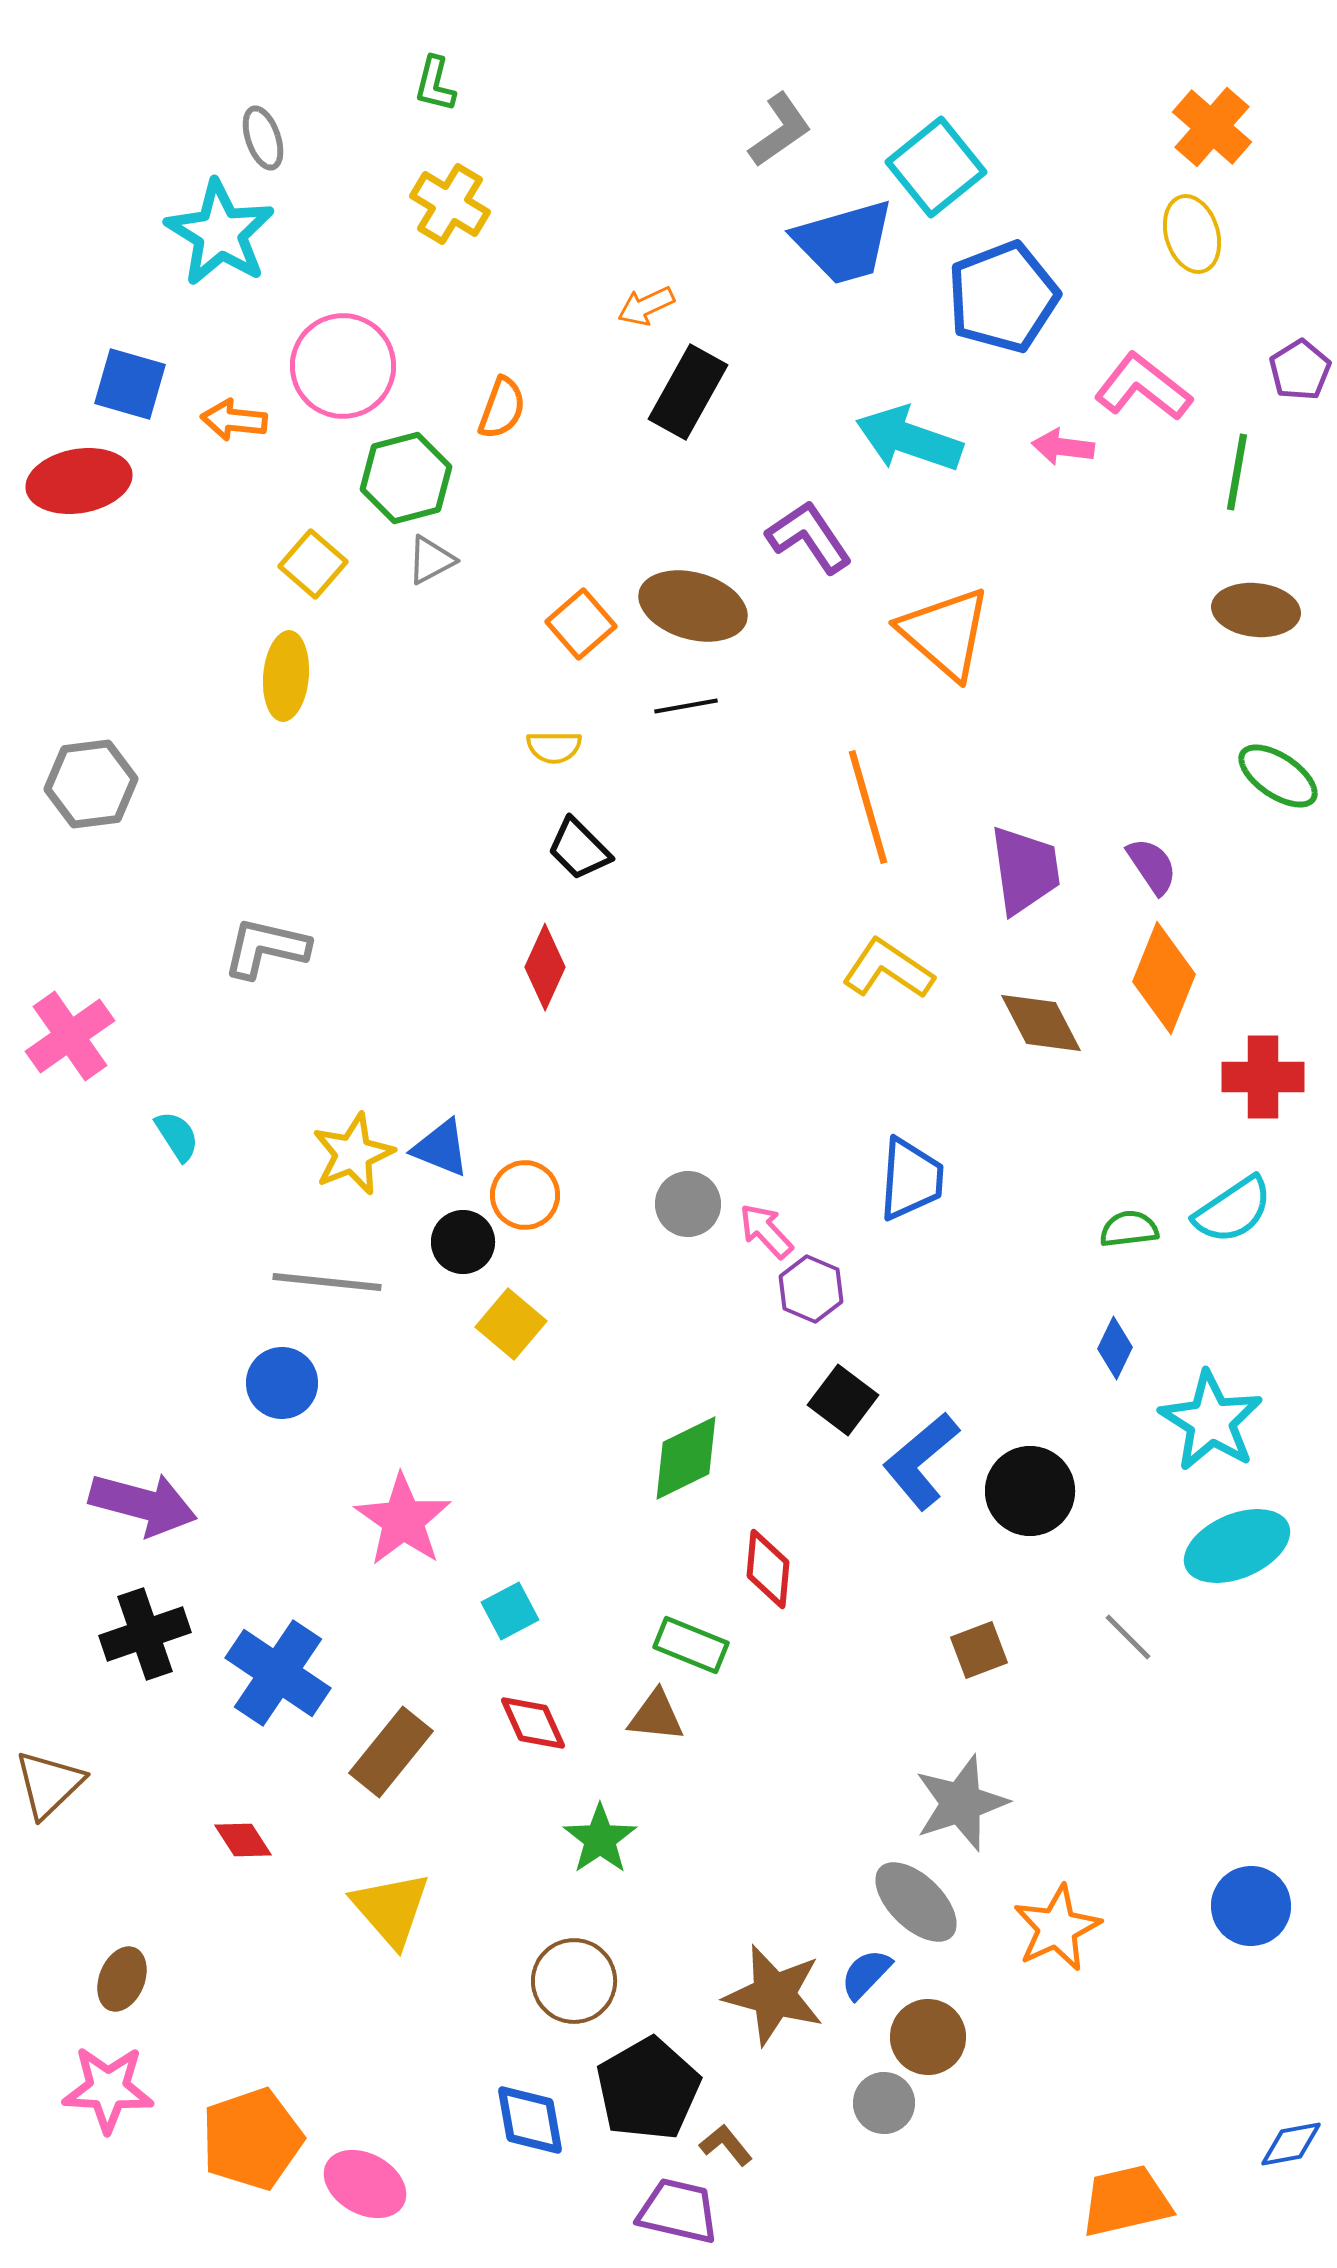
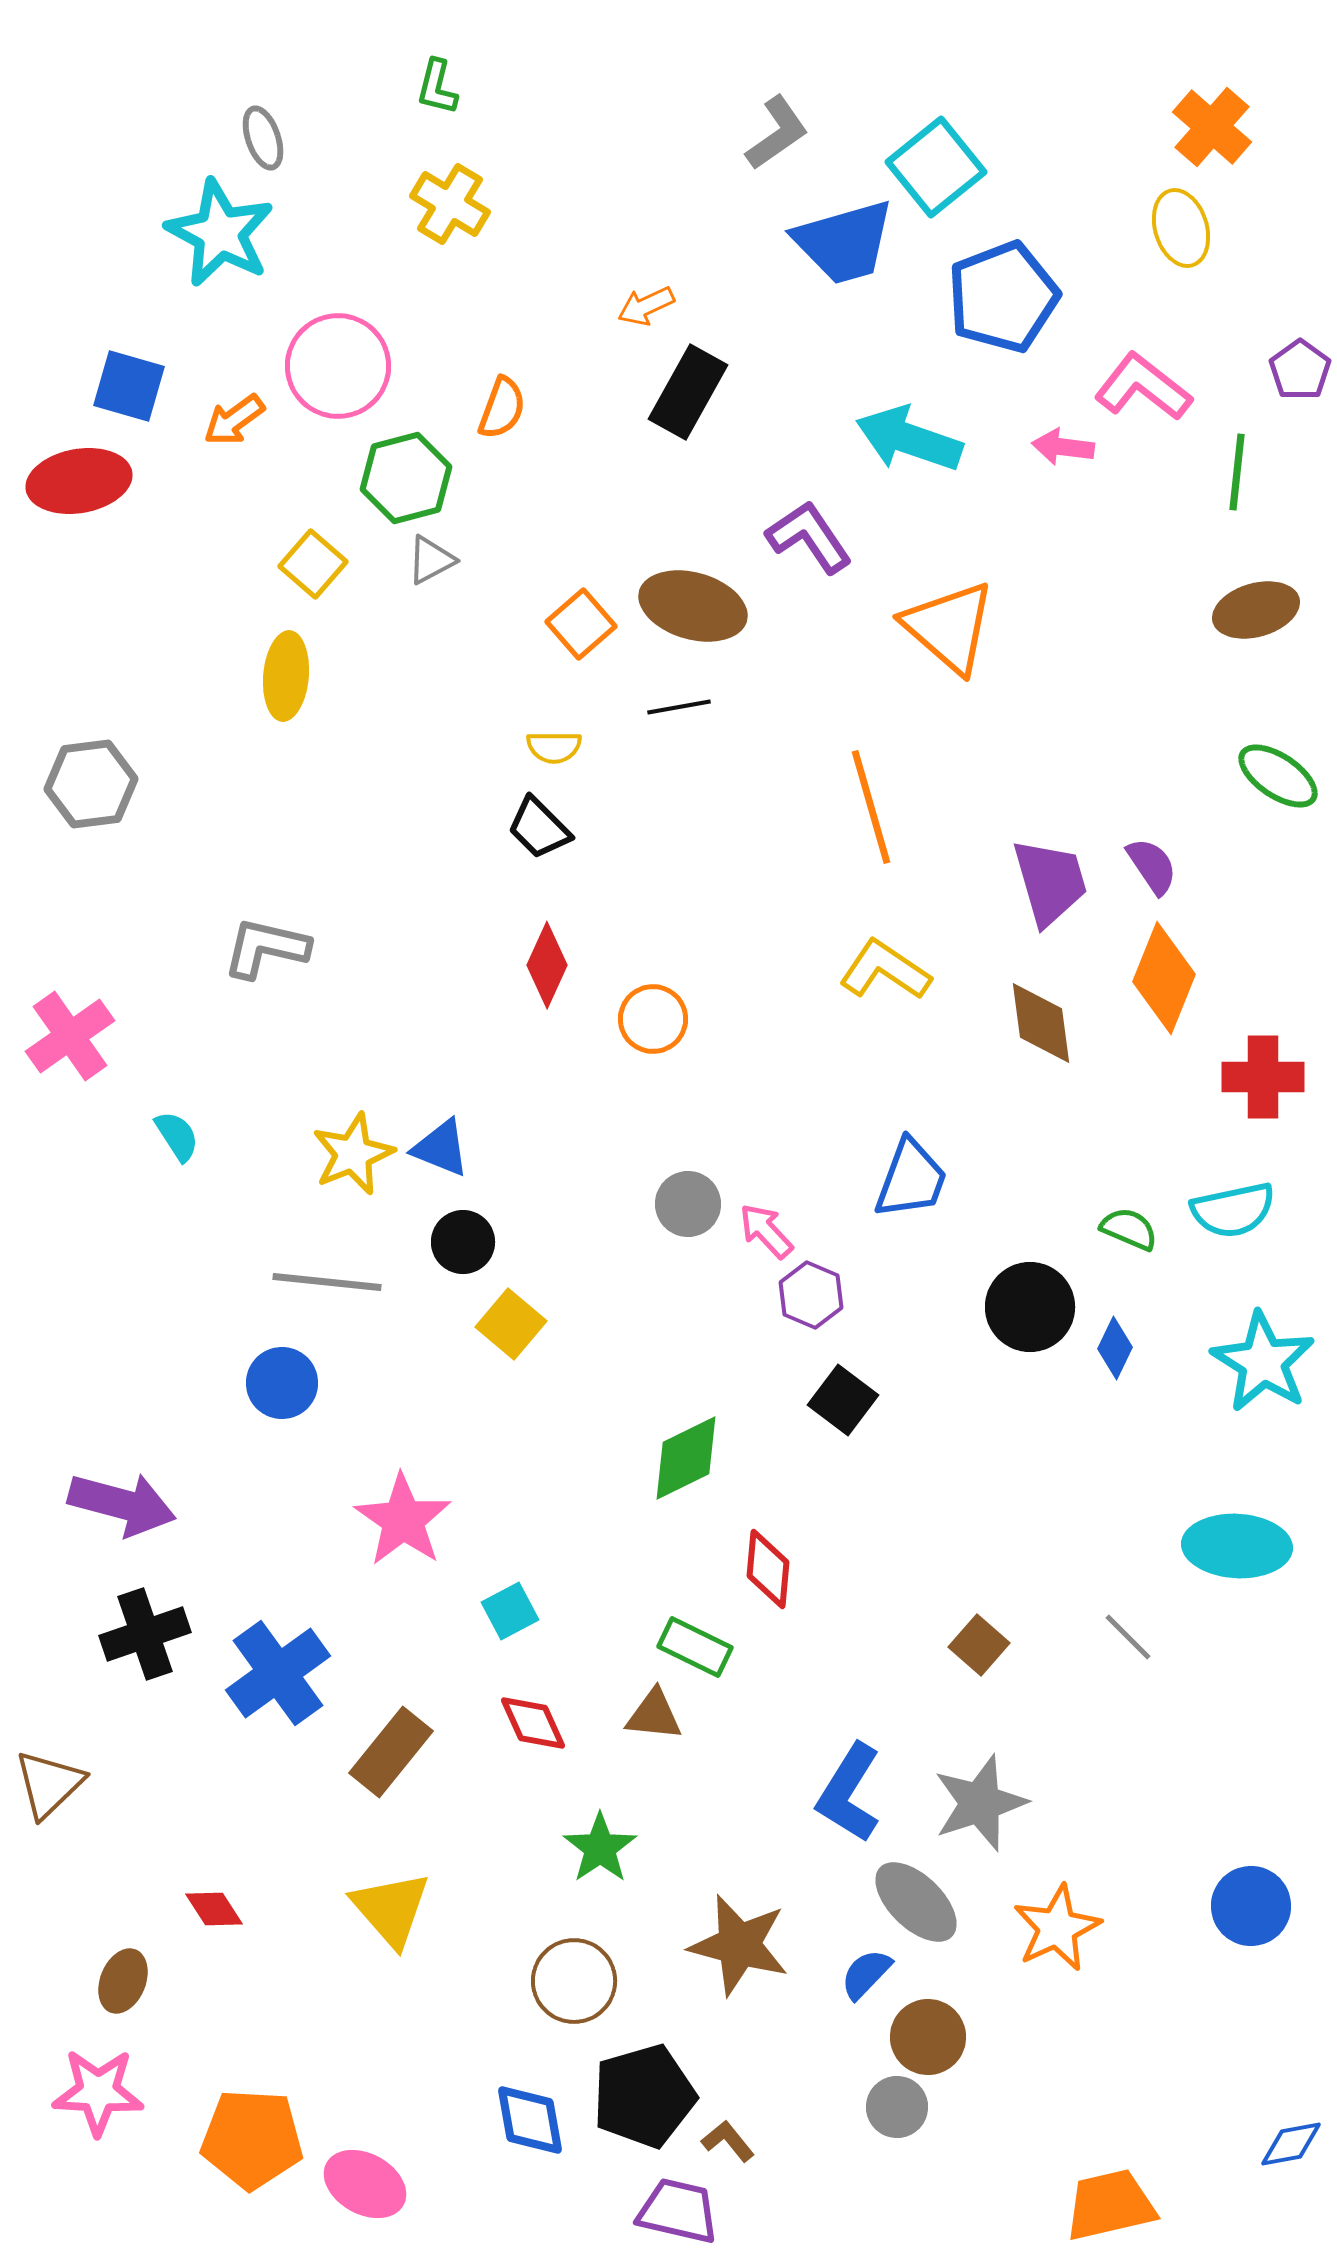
green L-shape at (435, 84): moved 2 px right, 3 px down
gray L-shape at (780, 130): moved 3 px left, 3 px down
cyan star at (220, 233): rotated 4 degrees counterclockwise
yellow ellipse at (1192, 234): moved 11 px left, 6 px up
pink circle at (343, 366): moved 5 px left
purple pentagon at (1300, 370): rotated 4 degrees counterclockwise
blue square at (130, 384): moved 1 px left, 2 px down
orange arrow at (234, 420): rotated 42 degrees counterclockwise
green line at (1237, 472): rotated 4 degrees counterclockwise
brown ellipse at (1256, 610): rotated 22 degrees counterclockwise
orange triangle at (945, 633): moved 4 px right, 6 px up
black line at (686, 706): moved 7 px left, 1 px down
orange line at (868, 807): moved 3 px right
black trapezoid at (579, 849): moved 40 px left, 21 px up
purple trapezoid at (1025, 870): moved 25 px right, 12 px down; rotated 8 degrees counterclockwise
red diamond at (545, 967): moved 2 px right, 2 px up
yellow L-shape at (888, 969): moved 3 px left, 1 px down
brown diamond at (1041, 1023): rotated 20 degrees clockwise
blue trapezoid at (911, 1179): rotated 16 degrees clockwise
orange circle at (525, 1195): moved 128 px right, 176 px up
cyan semicircle at (1233, 1210): rotated 22 degrees clockwise
green semicircle at (1129, 1229): rotated 30 degrees clockwise
purple hexagon at (811, 1289): moved 6 px down
cyan star at (1211, 1421): moved 52 px right, 59 px up
blue L-shape at (921, 1461): moved 72 px left, 332 px down; rotated 18 degrees counterclockwise
black circle at (1030, 1491): moved 184 px up
purple arrow at (143, 1504): moved 21 px left
cyan ellipse at (1237, 1546): rotated 26 degrees clockwise
green rectangle at (691, 1645): moved 4 px right, 2 px down; rotated 4 degrees clockwise
brown square at (979, 1650): moved 5 px up; rotated 28 degrees counterclockwise
blue cross at (278, 1673): rotated 20 degrees clockwise
brown triangle at (656, 1716): moved 2 px left, 1 px up
gray star at (961, 1803): moved 19 px right
green star at (600, 1839): moved 9 px down
red diamond at (243, 1840): moved 29 px left, 69 px down
brown ellipse at (122, 1979): moved 1 px right, 2 px down
brown star at (774, 1995): moved 35 px left, 50 px up
pink star at (108, 2089): moved 10 px left, 3 px down
black pentagon at (648, 2089): moved 4 px left, 7 px down; rotated 14 degrees clockwise
gray circle at (884, 2103): moved 13 px right, 4 px down
orange pentagon at (252, 2139): rotated 22 degrees clockwise
brown L-shape at (726, 2145): moved 2 px right, 4 px up
orange trapezoid at (1126, 2201): moved 16 px left, 4 px down
